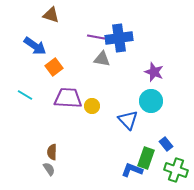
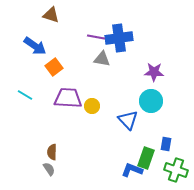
purple star: rotated 18 degrees counterclockwise
blue rectangle: rotated 48 degrees clockwise
